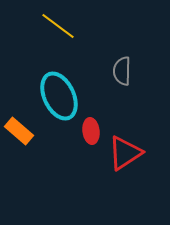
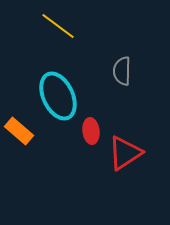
cyan ellipse: moved 1 px left
